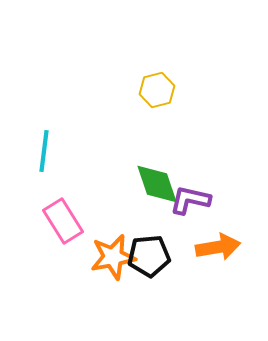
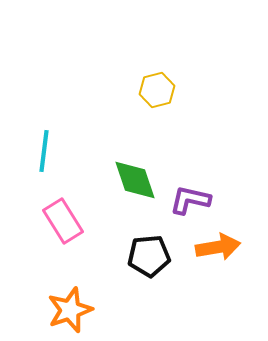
green diamond: moved 22 px left, 4 px up
orange star: moved 43 px left, 53 px down; rotated 9 degrees counterclockwise
